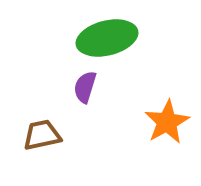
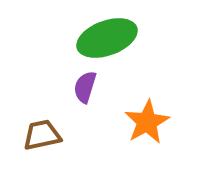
green ellipse: rotated 6 degrees counterclockwise
orange star: moved 20 px left
